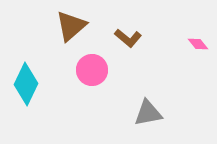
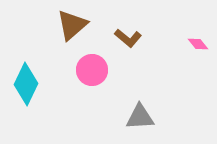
brown triangle: moved 1 px right, 1 px up
gray triangle: moved 8 px left, 4 px down; rotated 8 degrees clockwise
